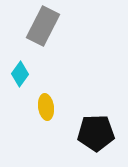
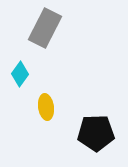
gray rectangle: moved 2 px right, 2 px down
